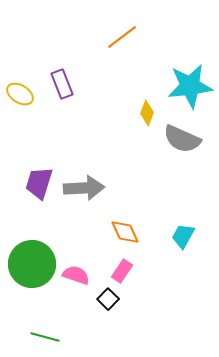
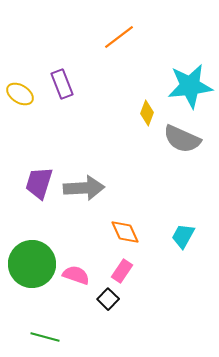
orange line: moved 3 px left
